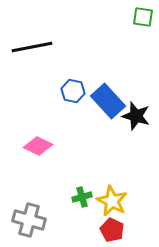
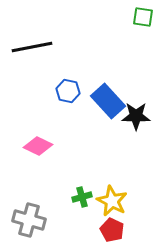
blue hexagon: moved 5 px left
black star: rotated 16 degrees counterclockwise
